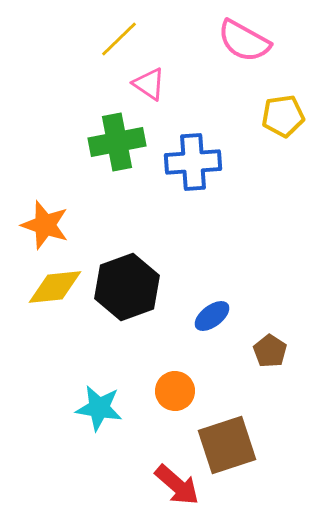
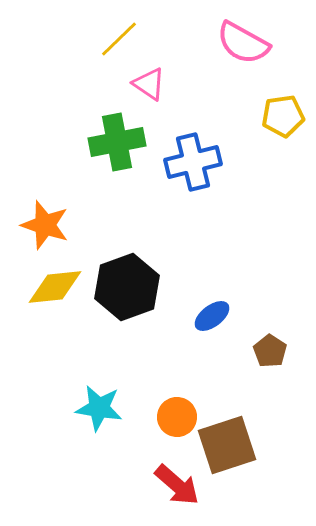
pink semicircle: moved 1 px left, 2 px down
blue cross: rotated 10 degrees counterclockwise
orange circle: moved 2 px right, 26 px down
